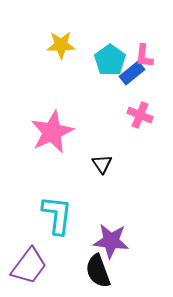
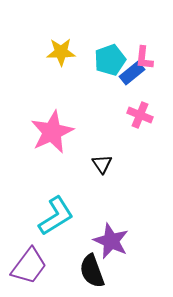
yellow star: moved 7 px down
pink L-shape: moved 2 px down
cyan pentagon: rotated 16 degrees clockwise
cyan L-shape: moved 1 px left, 1 px down; rotated 51 degrees clockwise
purple star: rotated 18 degrees clockwise
black semicircle: moved 6 px left
